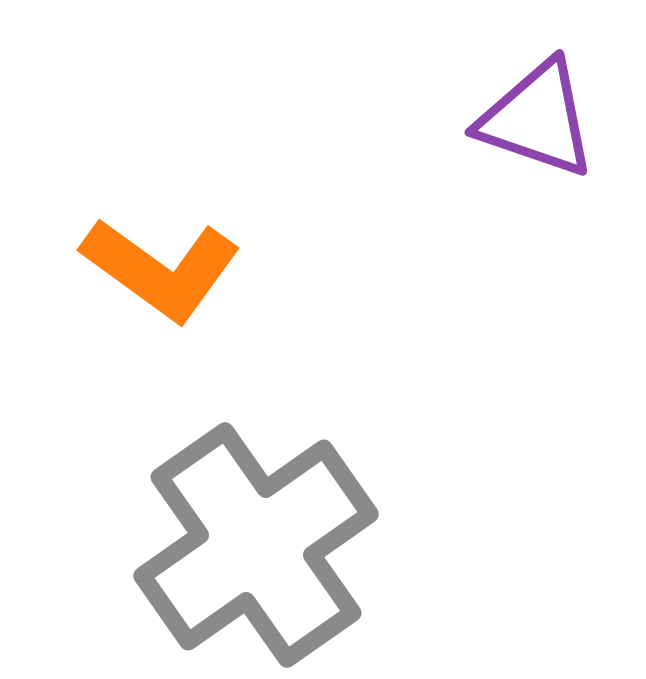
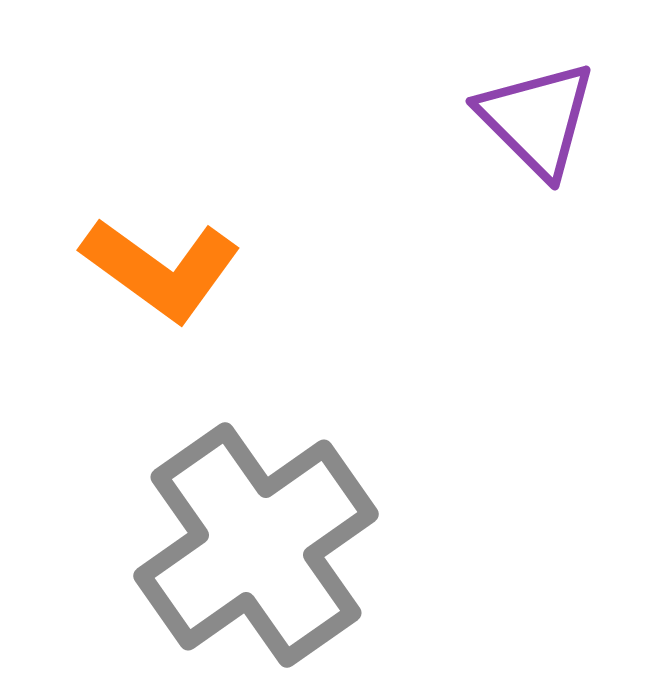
purple triangle: rotated 26 degrees clockwise
